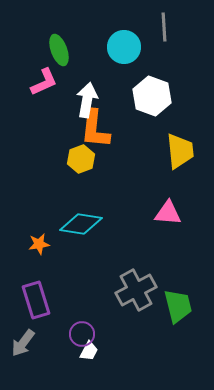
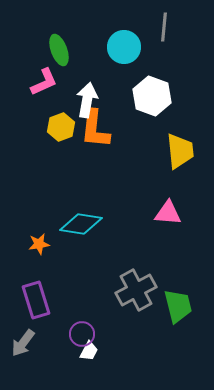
gray line: rotated 8 degrees clockwise
yellow hexagon: moved 20 px left, 32 px up
